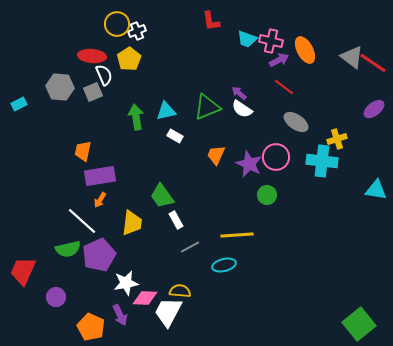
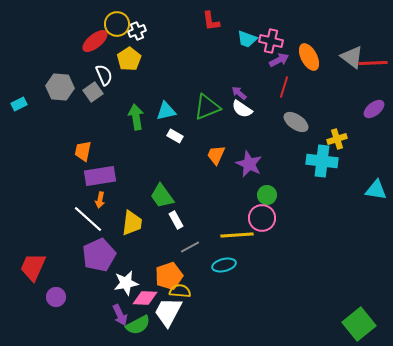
orange ellipse at (305, 50): moved 4 px right, 7 px down
red ellipse at (92, 56): moved 3 px right, 15 px up; rotated 44 degrees counterclockwise
red line at (373, 63): rotated 36 degrees counterclockwise
red line at (284, 87): rotated 70 degrees clockwise
gray square at (93, 92): rotated 12 degrees counterclockwise
pink circle at (276, 157): moved 14 px left, 61 px down
orange arrow at (100, 200): rotated 21 degrees counterclockwise
white line at (82, 221): moved 6 px right, 2 px up
green semicircle at (68, 249): moved 70 px right, 76 px down; rotated 15 degrees counterclockwise
red trapezoid at (23, 271): moved 10 px right, 4 px up
orange pentagon at (91, 327): moved 78 px right, 51 px up; rotated 28 degrees clockwise
